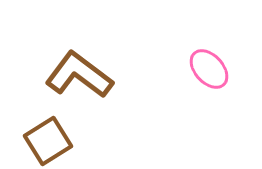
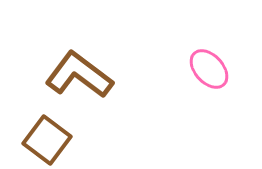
brown square: moved 1 px left, 1 px up; rotated 21 degrees counterclockwise
